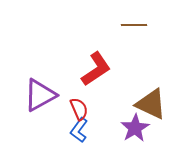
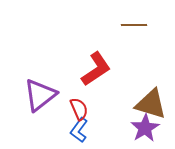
purple triangle: rotated 9 degrees counterclockwise
brown triangle: rotated 8 degrees counterclockwise
purple star: moved 10 px right
